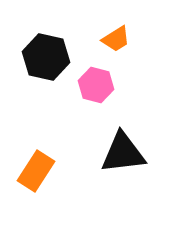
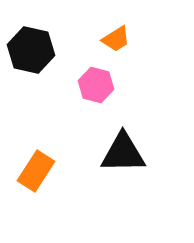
black hexagon: moved 15 px left, 7 px up
black triangle: rotated 6 degrees clockwise
